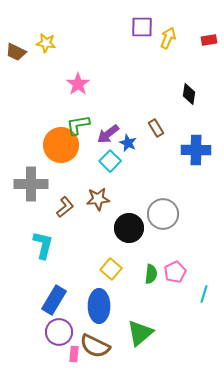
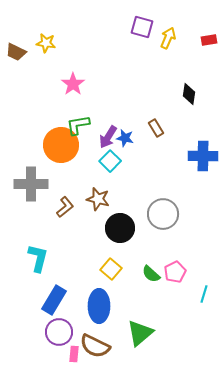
purple square: rotated 15 degrees clockwise
pink star: moved 5 px left
purple arrow: moved 3 px down; rotated 20 degrees counterclockwise
blue star: moved 3 px left, 5 px up; rotated 12 degrees counterclockwise
blue cross: moved 7 px right, 6 px down
brown star: rotated 20 degrees clockwise
black circle: moved 9 px left
cyan L-shape: moved 5 px left, 13 px down
green semicircle: rotated 126 degrees clockwise
